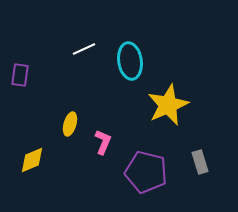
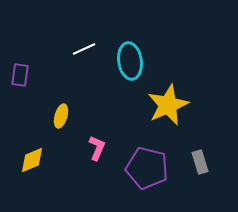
yellow ellipse: moved 9 px left, 8 px up
pink L-shape: moved 6 px left, 6 px down
purple pentagon: moved 1 px right, 4 px up
